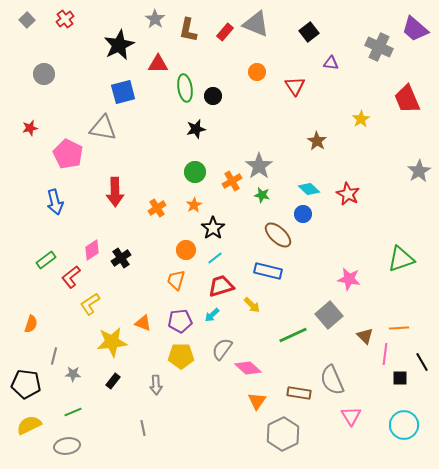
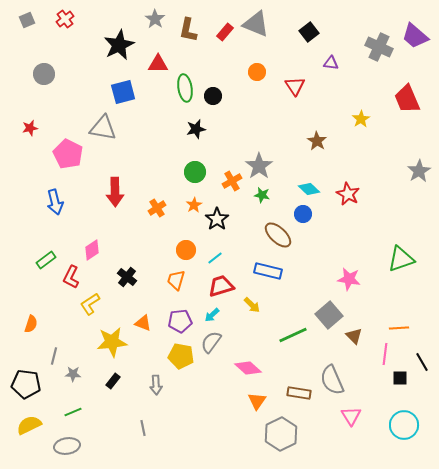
gray square at (27, 20): rotated 21 degrees clockwise
purple trapezoid at (415, 29): moved 7 px down
black star at (213, 228): moved 4 px right, 9 px up
black cross at (121, 258): moved 6 px right, 19 px down; rotated 18 degrees counterclockwise
red L-shape at (71, 277): rotated 25 degrees counterclockwise
brown triangle at (365, 336): moved 11 px left
gray semicircle at (222, 349): moved 11 px left, 7 px up
yellow pentagon at (181, 356): rotated 10 degrees clockwise
gray hexagon at (283, 434): moved 2 px left
